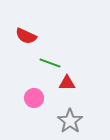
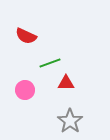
green line: rotated 40 degrees counterclockwise
red triangle: moved 1 px left
pink circle: moved 9 px left, 8 px up
